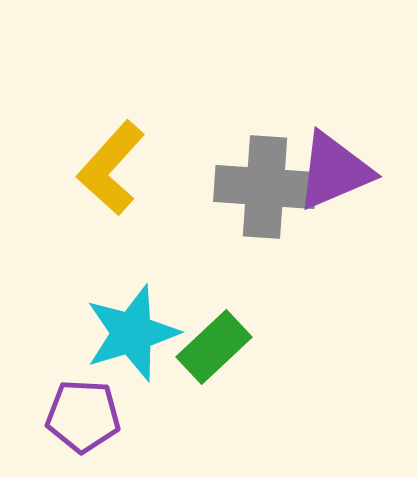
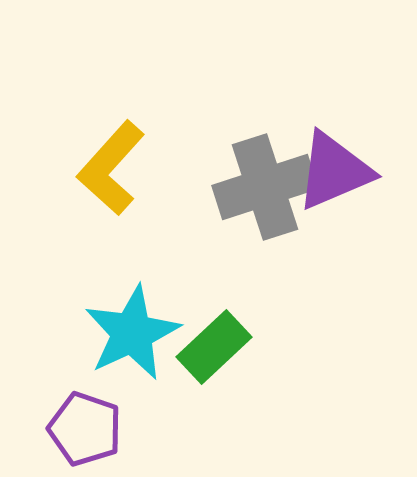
gray cross: rotated 22 degrees counterclockwise
cyan star: rotated 8 degrees counterclockwise
purple pentagon: moved 2 px right, 13 px down; rotated 16 degrees clockwise
